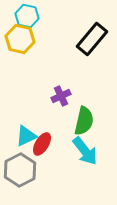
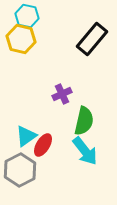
yellow hexagon: moved 1 px right
purple cross: moved 1 px right, 2 px up
cyan triangle: rotated 10 degrees counterclockwise
red ellipse: moved 1 px right, 1 px down
